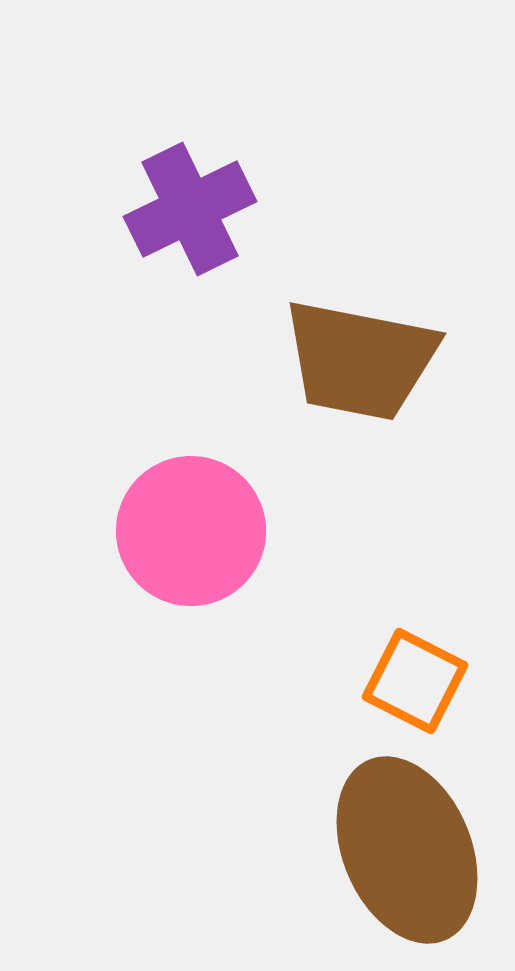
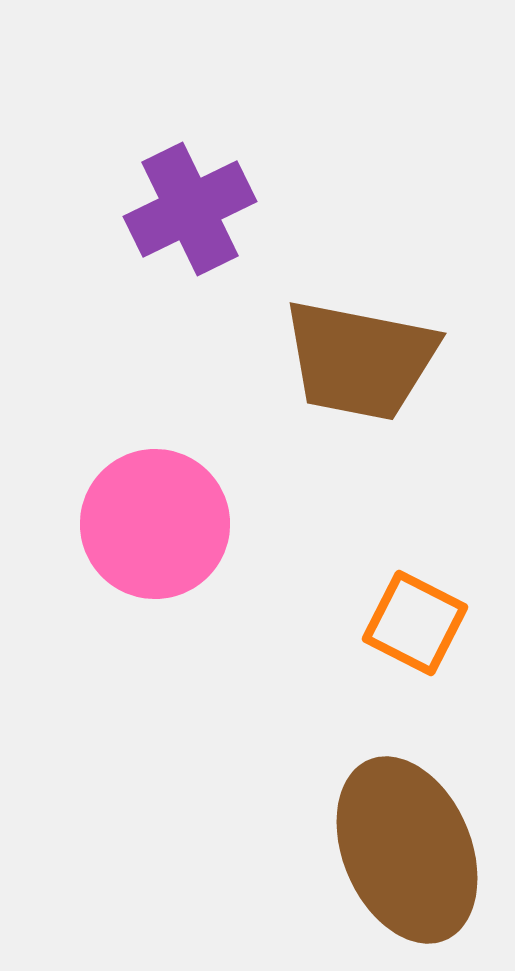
pink circle: moved 36 px left, 7 px up
orange square: moved 58 px up
